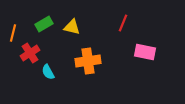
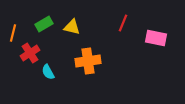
pink rectangle: moved 11 px right, 14 px up
